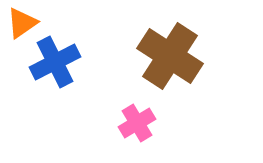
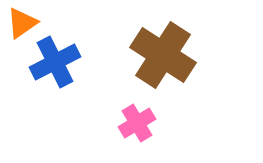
brown cross: moved 7 px left, 1 px up
